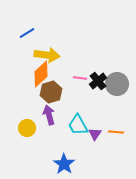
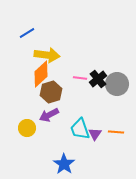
black cross: moved 2 px up
purple arrow: rotated 102 degrees counterclockwise
cyan trapezoid: moved 2 px right, 4 px down; rotated 10 degrees clockwise
